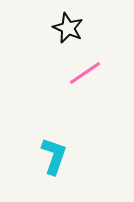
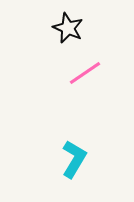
cyan L-shape: moved 20 px right, 3 px down; rotated 12 degrees clockwise
